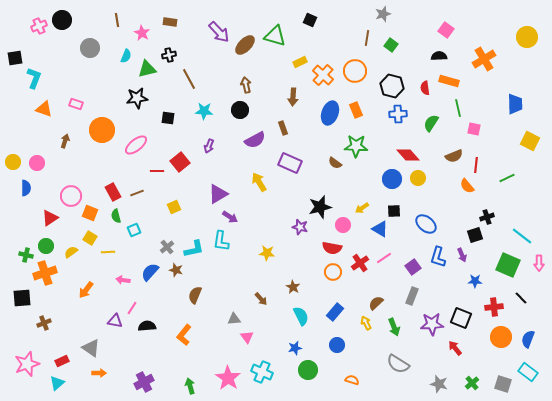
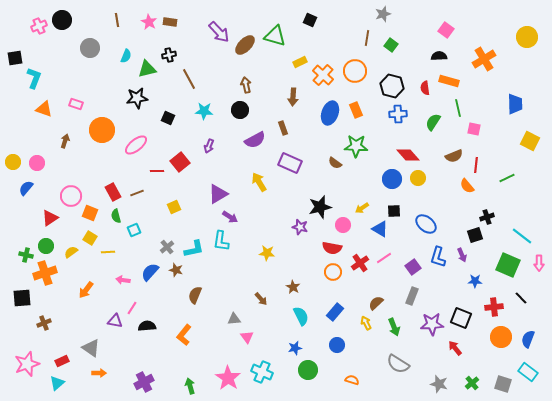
pink star at (142, 33): moved 7 px right, 11 px up
black square at (168, 118): rotated 16 degrees clockwise
green semicircle at (431, 123): moved 2 px right, 1 px up
blue semicircle at (26, 188): rotated 140 degrees counterclockwise
